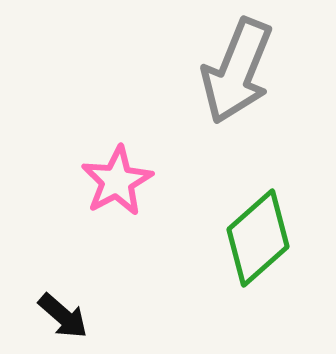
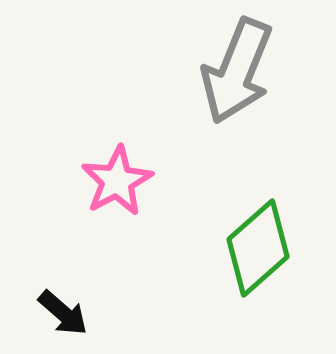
green diamond: moved 10 px down
black arrow: moved 3 px up
